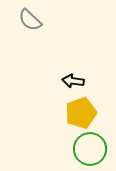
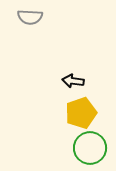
gray semicircle: moved 3 px up; rotated 40 degrees counterclockwise
green circle: moved 1 px up
